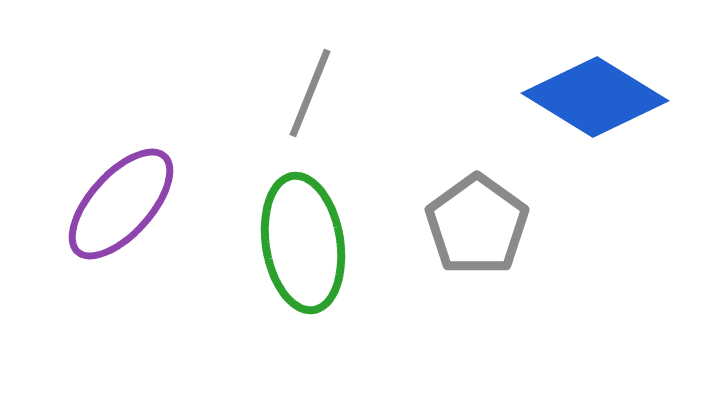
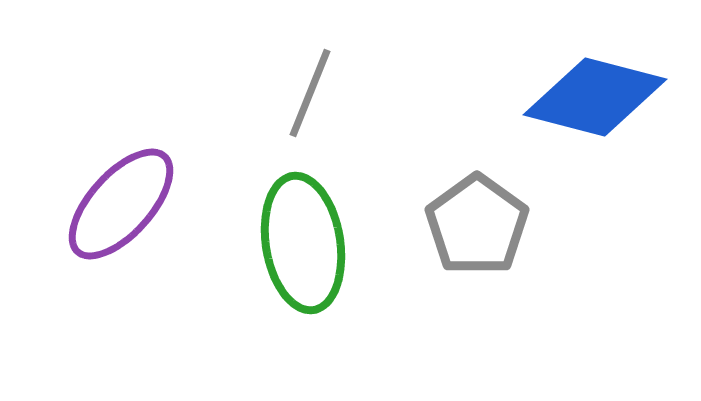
blue diamond: rotated 17 degrees counterclockwise
